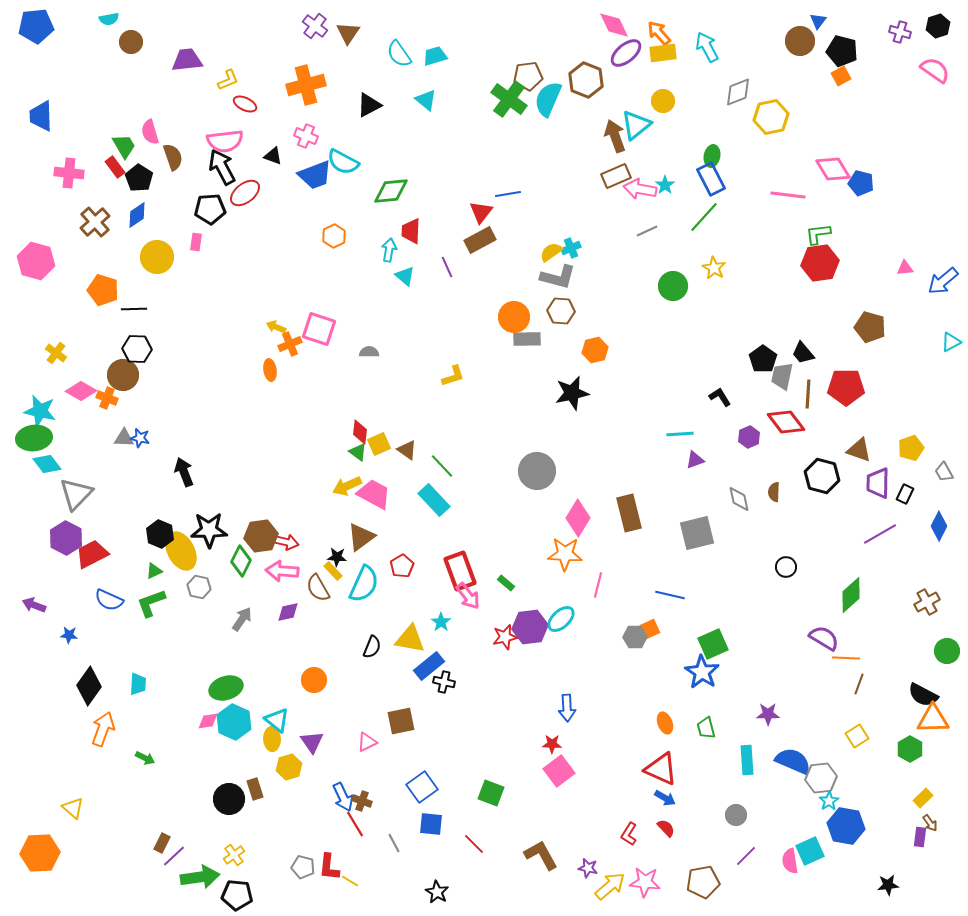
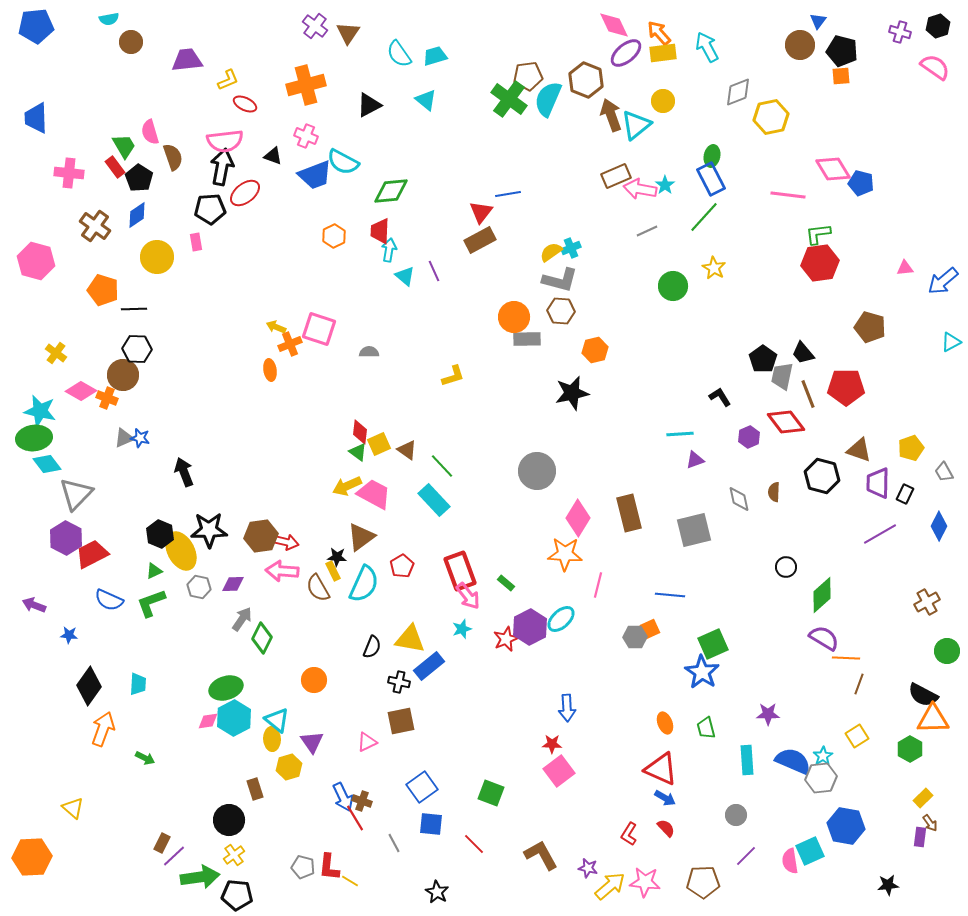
brown circle at (800, 41): moved 4 px down
pink semicircle at (935, 70): moved 3 px up
orange square at (841, 76): rotated 24 degrees clockwise
blue trapezoid at (41, 116): moved 5 px left, 2 px down
brown arrow at (615, 136): moved 4 px left, 21 px up
black arrow at (222, 167): rotated 39 degrees clockwise
brown cross at (95, 222): moved 4 px down; rotated 12 degrees counterclockwise
red trapezoid at (411, 231): moved 31 px left
pink rectangle at (196, 242): rotated 18 degrees counterclockwise
purple line at (447, 267): moved 13 px left, 4 px down
gray L-shape at (558, 277): moved 2 px right, 3 px down
brown line at (808, 394): rotated 24 degrees counterclockwise
gray triangle at (124, 438): rotated 25 degrees counterclockwise
gray square at (697, 533): moved 3 px left, 3 px up
green diamond at (241, 561): moved 21 px right, 77 px down
yellow rectangle at (333, 571): rotated 18 degrees clockwise
blue line at (670, 595): rotated 8 degrees counterclockwise
green diamond at (851, 595): moved 29 px left
purple diamond at (288, 612): moved 55 px left, 28 px up; rotated 10 degrees clockwise
cyan star at (441, 622): moved 21 px right, 7 px down; rotated 18 degrees clockwise
purple hexagon at (530, 627): rotated 20 degrees counterclockwise
red star at (505, 637): moved 1 px right, 2 px down; rotated 10 degrees counterclockwise
black cross at (444, 682): moved 45 px left
cyan hexagon at (234, 722): moved 4 px up; rotated 8 degrees clockwise
black circle at (229, 799): moved 21 px down
cyan star at (829, 801): moved 6 px left, 45 px up
red line at (355, 824): moved 6 px up
orange hexagon at (40, 853): moved 8 px left, 4 px down
brown pentagon at (703, 882): rotated 8 degrees clockwise
